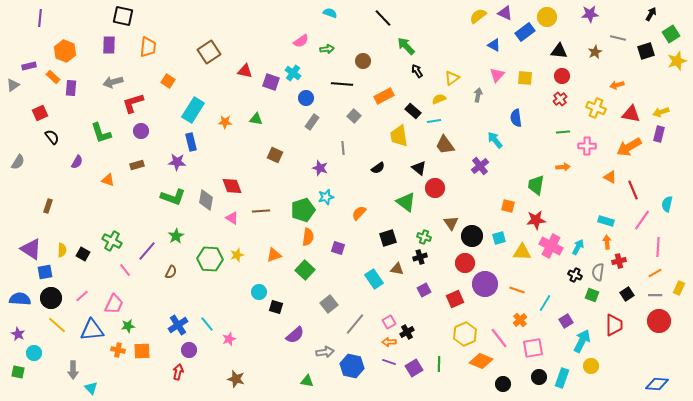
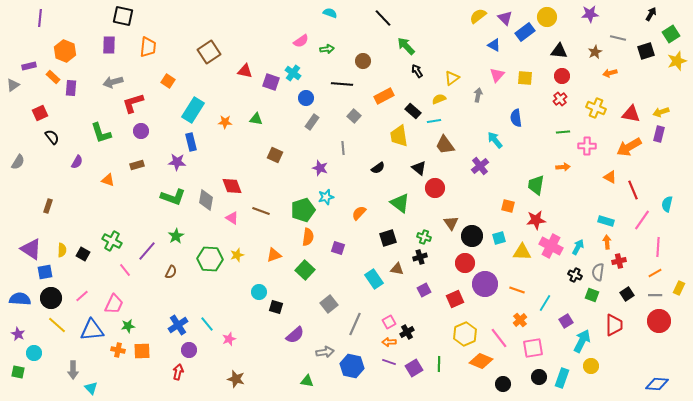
purple triangle at (505, 13): moved 5 px down; rotated 21 degrees clockwise
orange arrow at (617, 85): moved 7 px left, 12 px up
green triangle at (406, 202): moved 6 px left, 1 px down
brown line at (261, 211): rotated 24 degrees clockwise
gray line at (355, 324): rotated 15 degrees counterclockwise
